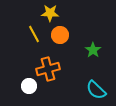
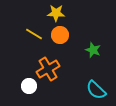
yellow star: moved 6 px right
yellow line: rotated 30 degrees counterclockwise
green star: rotated 14 degrees counterclockwise
orange cross: rotated 15 degrees counterclockwise
